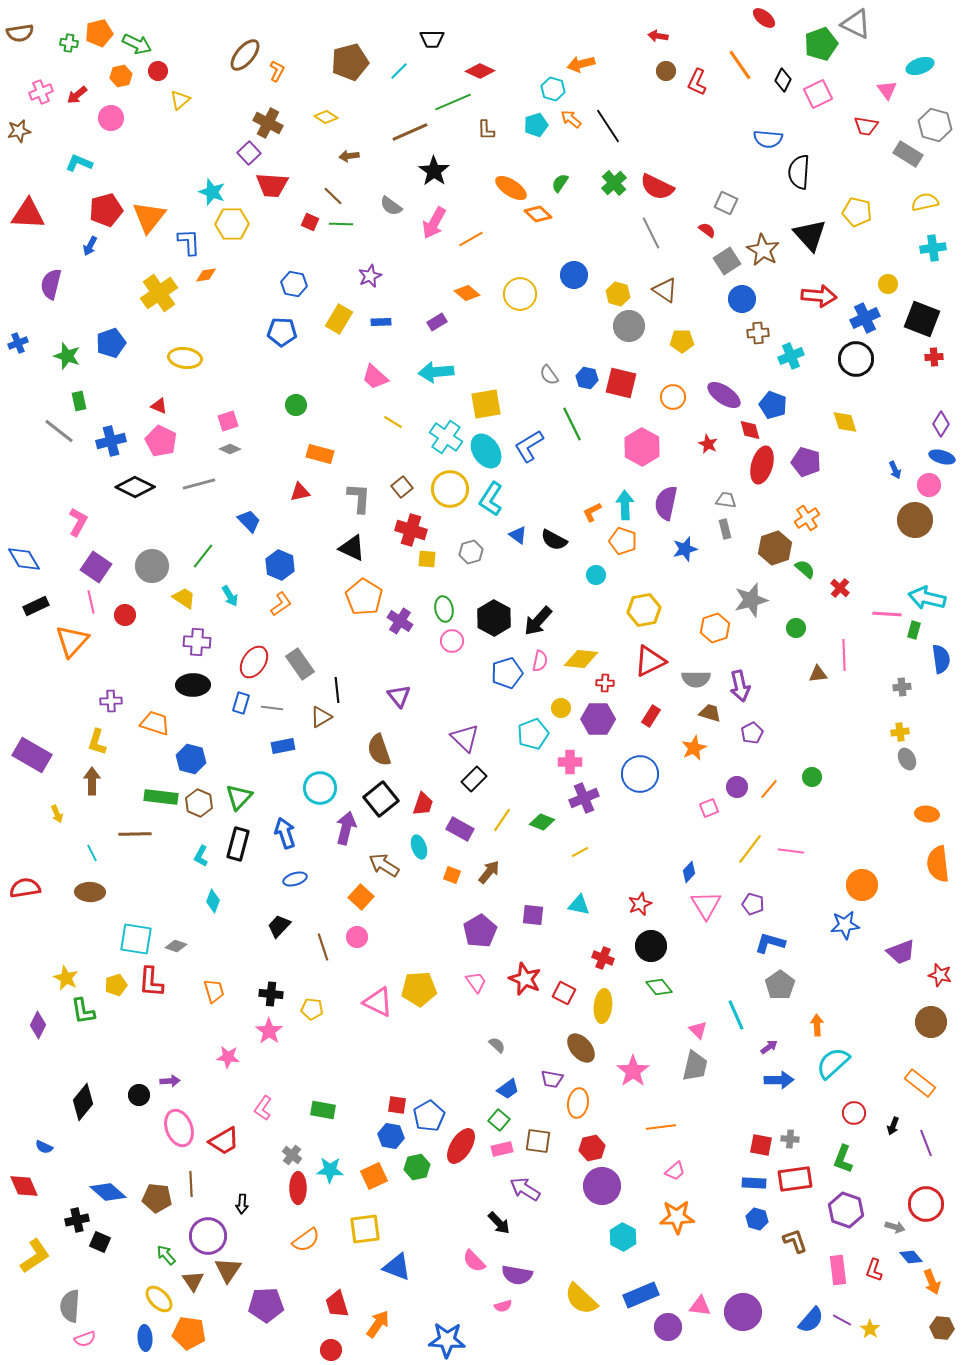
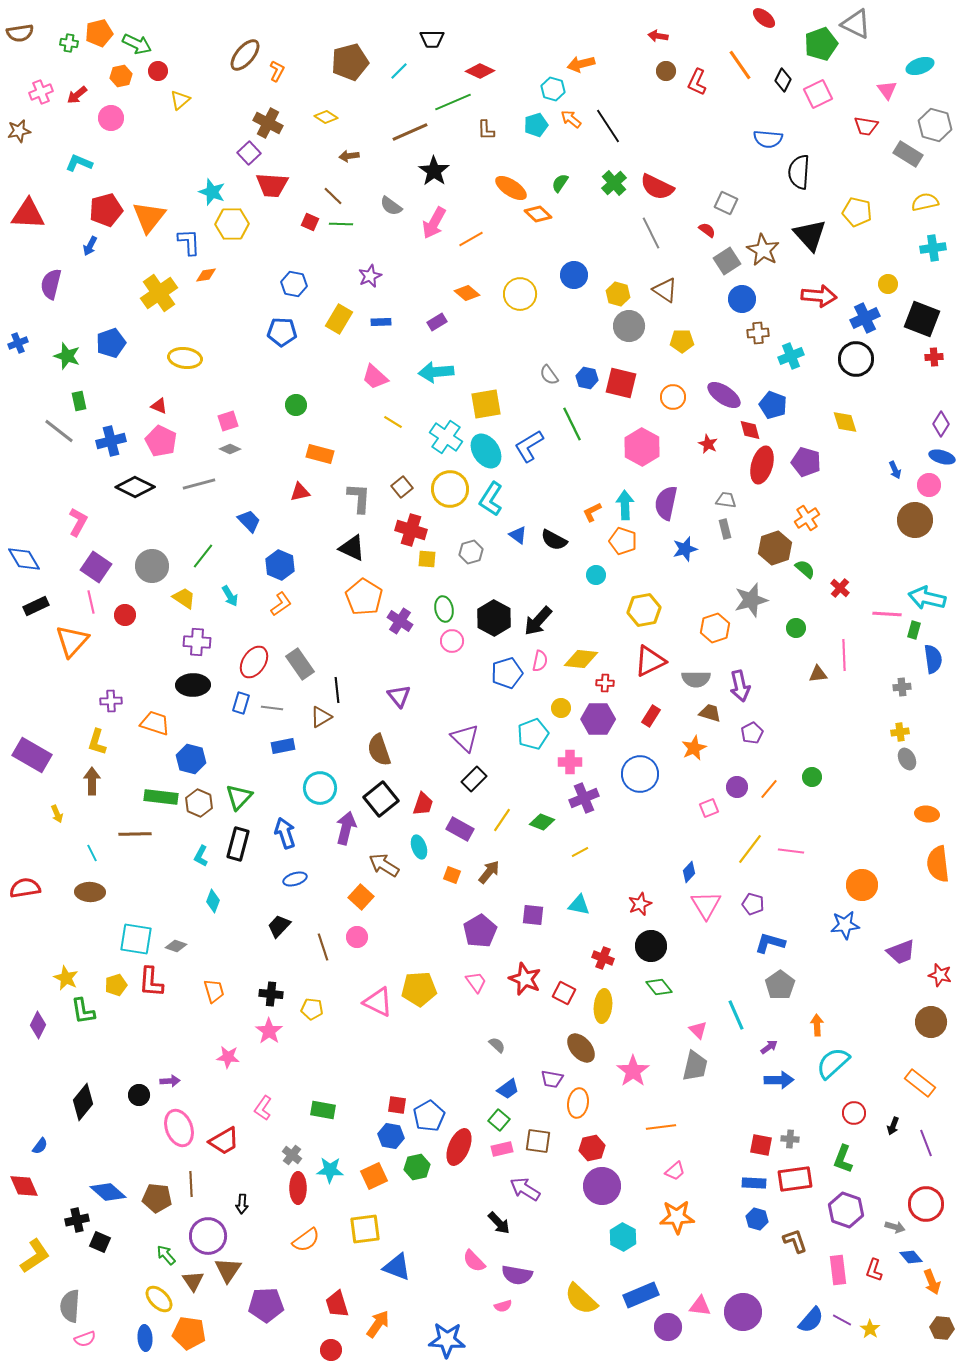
blue semicircle at (941, 659): moved 8 px left
red ellipse at (461, 1146): moved 2 px left, 1 px down; rotated 9 degrees counterclockwise
blue semicircle at (44, 1147): moved 4 px left, 1 px up; rotated 78 degrees counterclockwise
